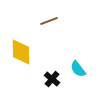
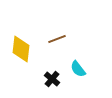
brown line: moved 8 px right, 18 px down
yellow diamond: moved 3 px up; rotated 8 degrees clockwise
